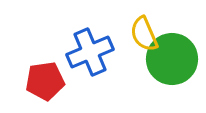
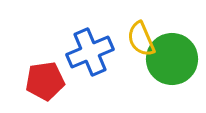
yellow semicircle: moved 3 px left, 5 px down
